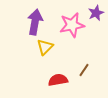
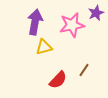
yellow triangle: moved 1 px left; rotated 30 degrees clockwise
red semicircle: rotated 144 degrees clockwise
